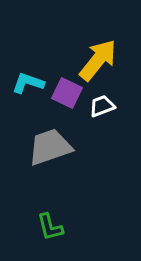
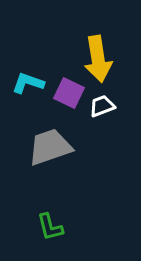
yellow arrow: moved 1 px up; rotated 132 degrees clockwise
purple square: moved 2 px right
